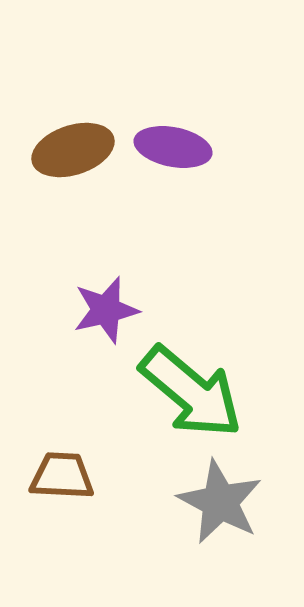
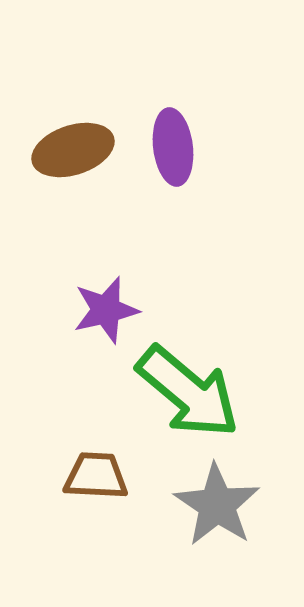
purple ellipse: rotated 72 degrees clockwise
green arrow: moved 3 px left
brown trapezoid: moved 34 px right
gray star: moved 3 px left, 3 px down; rotated 6 degrees clockwise
